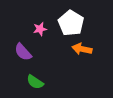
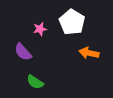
white pentagon: moved 1 px right, 1 px up
orange arrow: moved 7 px right, 4 px down
